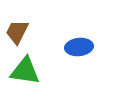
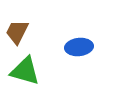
green triangle: rotated 8 degrees clockwise
